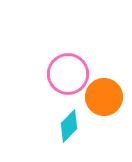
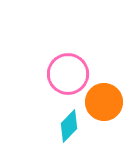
orange circle: moved 5 px down
